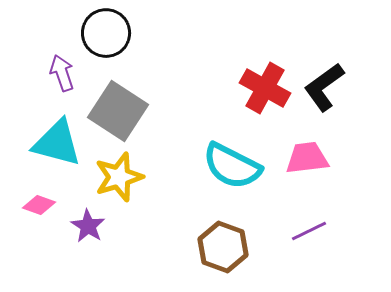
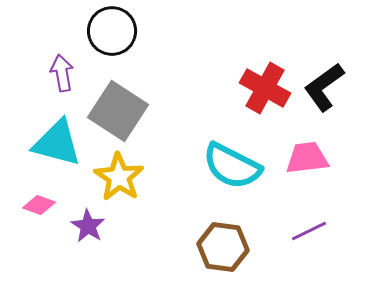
black circle: moved 6 px right, 2 px up
purple arrow: rotated 9 degrees clockwise
yellow star: rotated 21 degrees counterclockwise
brown hexagon: rotated 12 degrees counterclockwise
